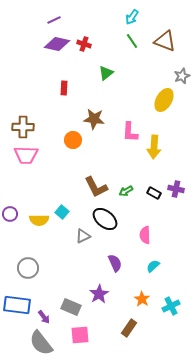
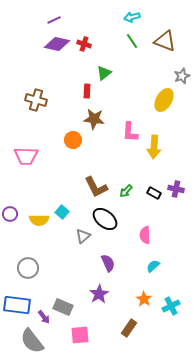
cyan arrow: rotated 42 degrees clockwise
green triangle: moved 2 px left
red rectangle: moved 23 px right, 3 px down
brown cross: moved 13 px right, 27 px up; rotated 15 degrees clockwise
pink trapezoid: moved 1 px down
green arrow: rotated 16 degrees counterclockwise
gray triangle: rotated 14 degrees counterclockwise
purple semicircle: moved 7 px left
orange star: moved 2 px right
gray rectangle: moved 8 px left
gray semicircle: moved 9 px left, 2 px up
